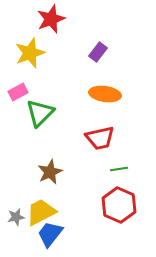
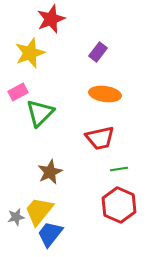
yellow trapezoid: moved 2 px left, 1 px up; rotated 24 degrees counterclockwise
